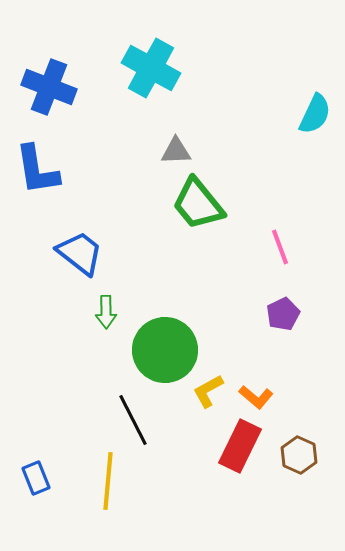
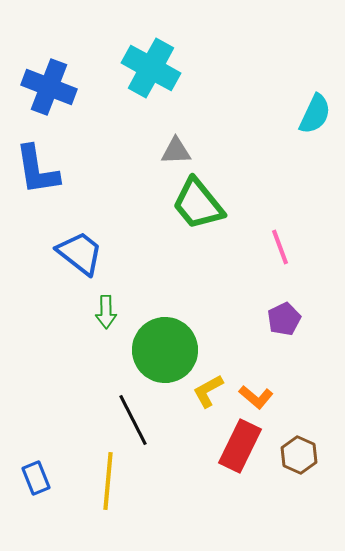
purple pentagon: moved 1 px right, 5 px down
